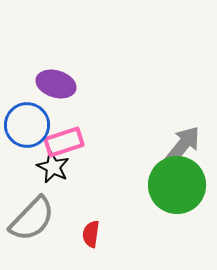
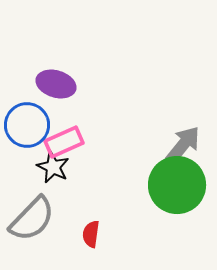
pink rectangle: rotated 6 degrees counterclockwise
